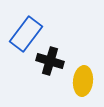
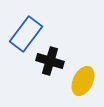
yellow ellipse: rotated 20 degrees clockwise
